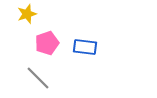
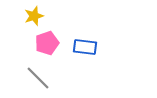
yellow star: moved 7 px right, 2 px down
